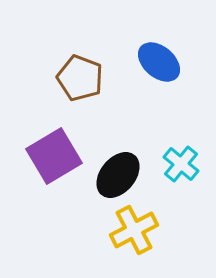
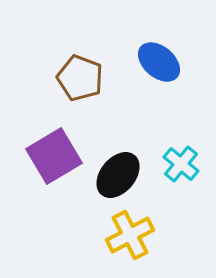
yellow cross: moved 4 px left, 5 px down
